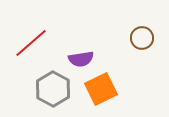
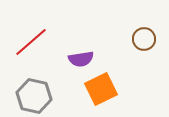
brown circle: moved 2 px right, 1 px down
red line: moved 1 px up
gray hexagon: moved 19 px left, 7 px down; rotated 16 degrees counterclockwise
